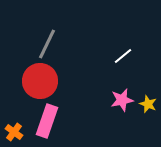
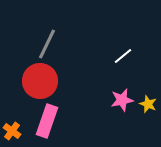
orange cross: moved 2 px left, 1 px up
